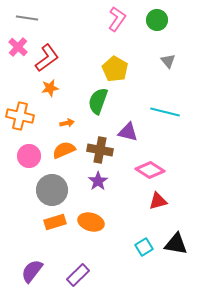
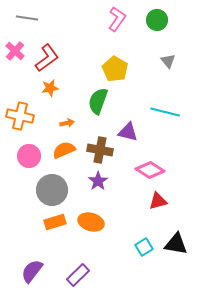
pink cross: moved 3 px left, 4 px down
